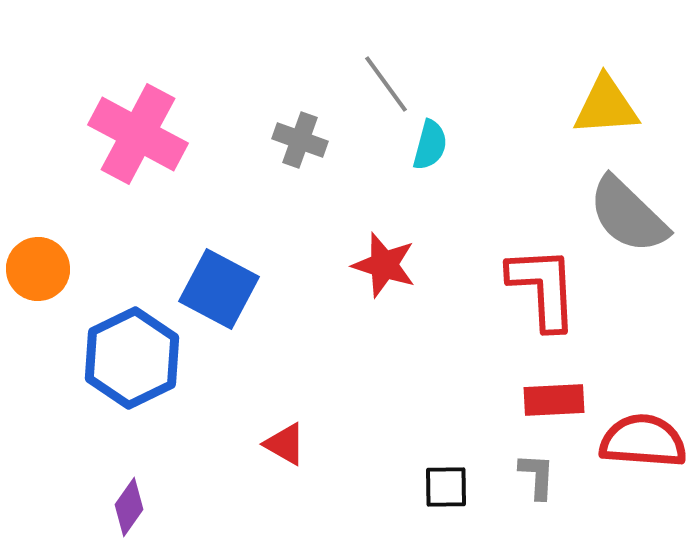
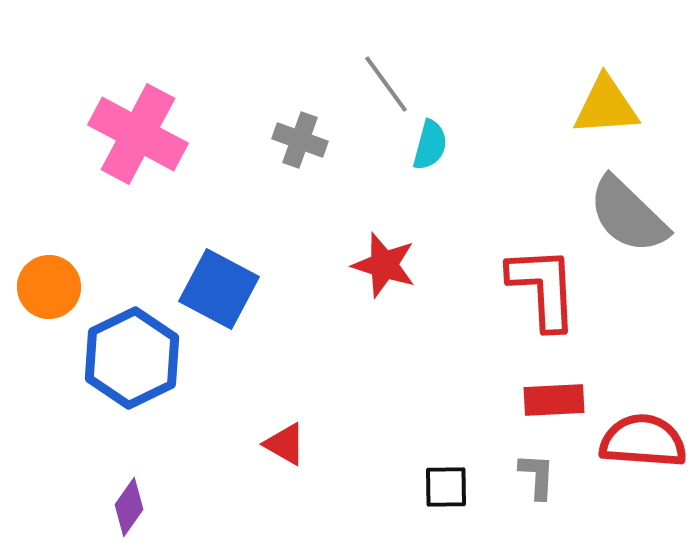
orange circle: moved 11 px right, 18 px down
